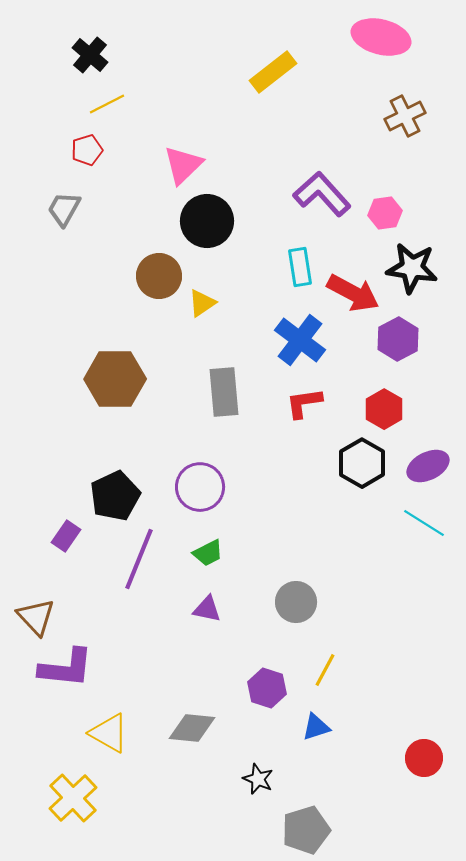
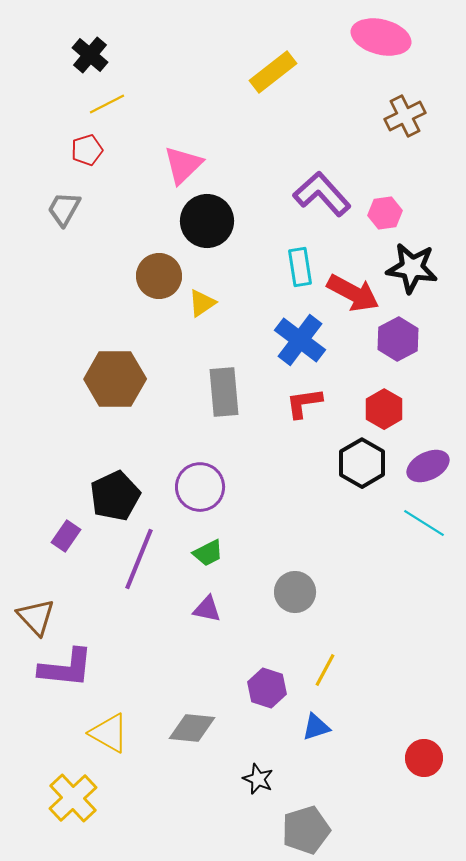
gray circle at (296, 602): moved 1 px left, 10 px up
